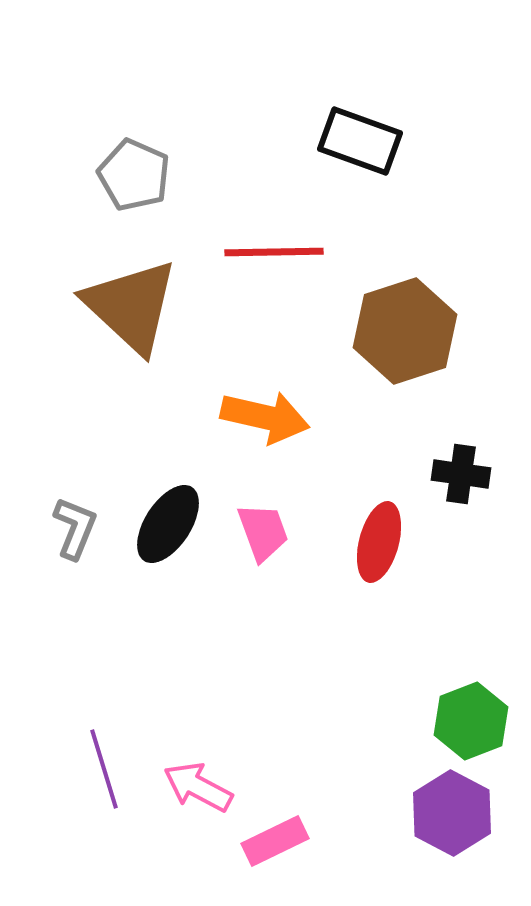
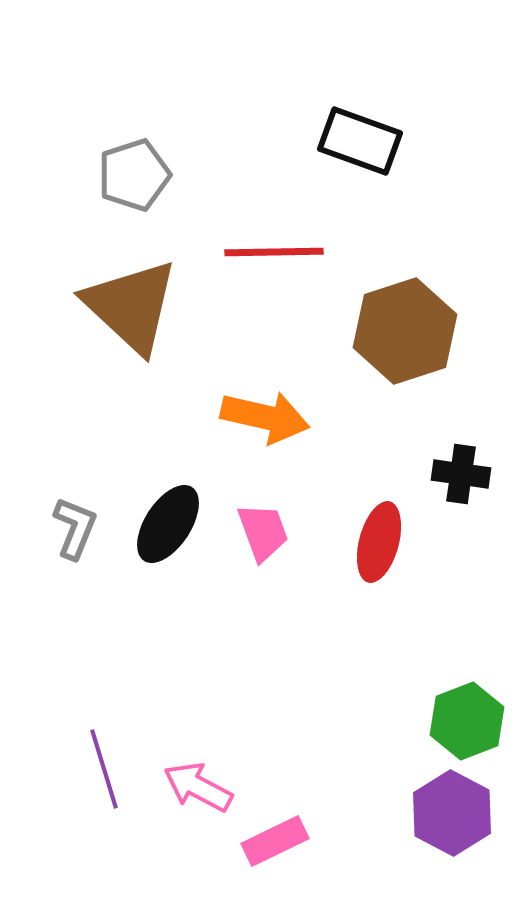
gray pentagon: rotated 30 degrees clockwise
green hexagon: moved 4 px left
